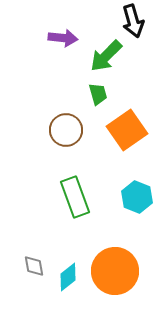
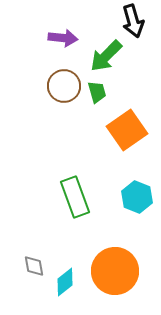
green trapezoid: moved 1 px left, 2 px up
brown circle: moved 2 px left, 44 px up
cyan diamond: moved 3 px left, 5 px down
